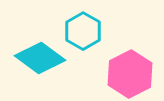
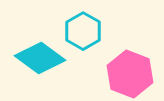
pink hexagon: rotated 12 degrees counterclockwise
